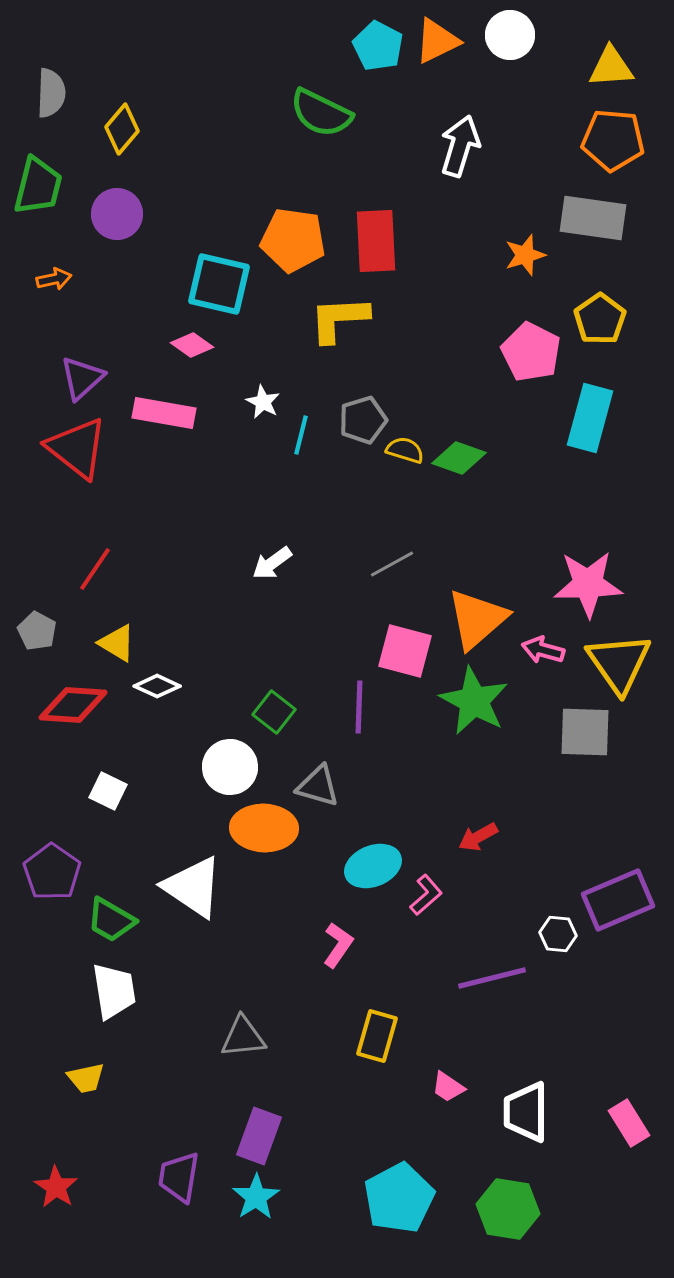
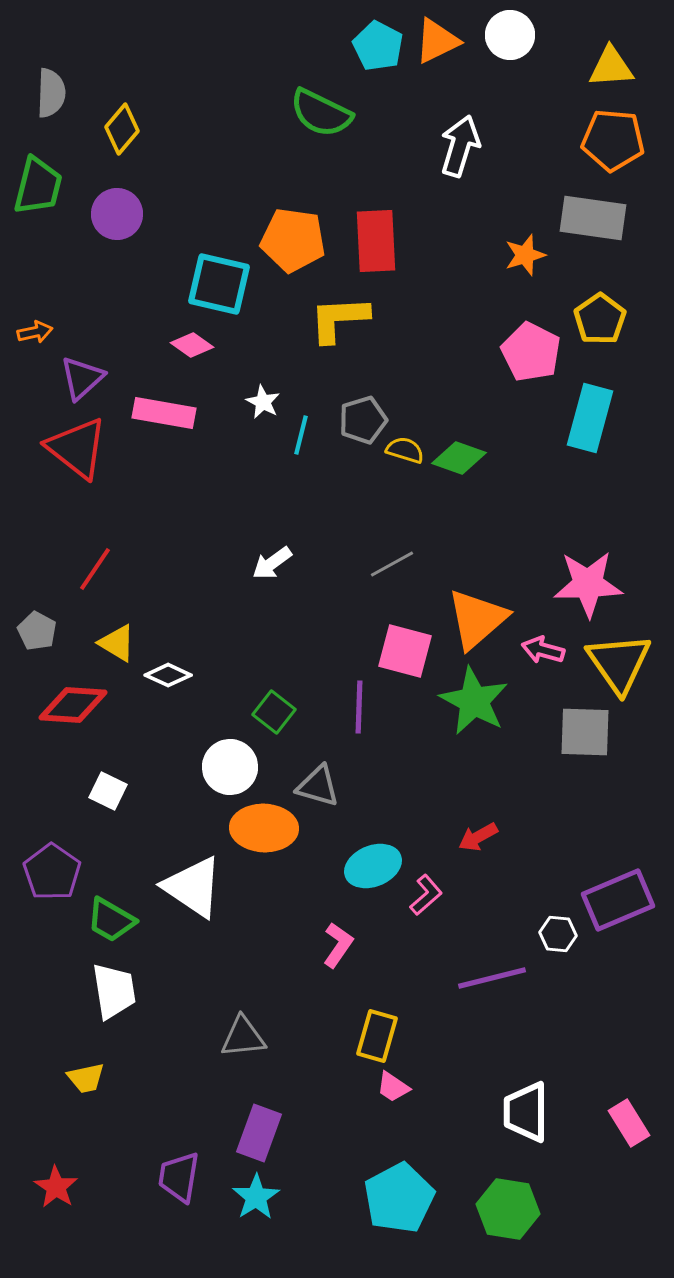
orange arrow at (54, 279): moved 19 px left, 53 px down
white diamond at (157, 686): moved 11 px right, 11 px up
pink trapezoid at (448, 1087): moved 55 px left
purple rectangle at (259, 1136): moved 3 px up
